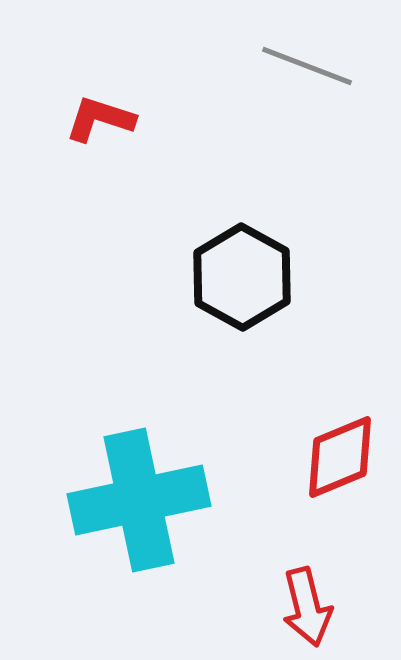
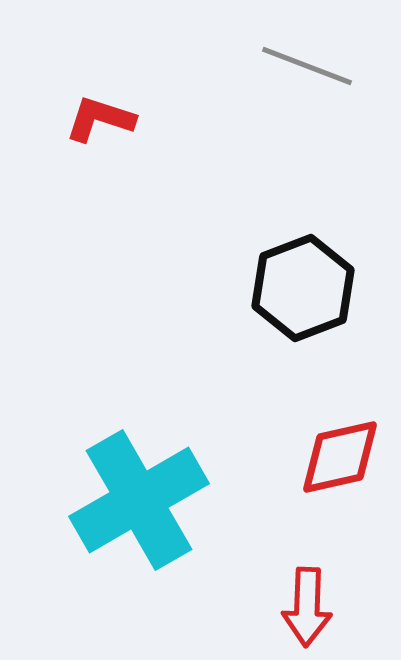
black hexagon: moved 61 px right, 11 px down; rotated 10 degrees clockwise
red diamond: rotated 10 degrees clockwise
cyan cross: rotated 18 degrees counterclockwise
red arrow: rotated 16 degrees clockwise
